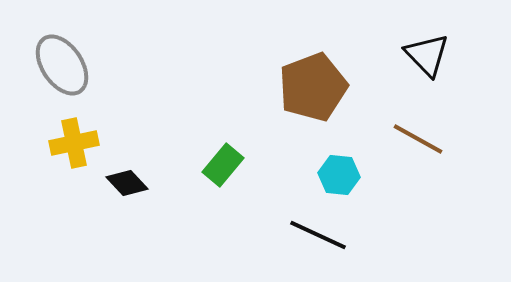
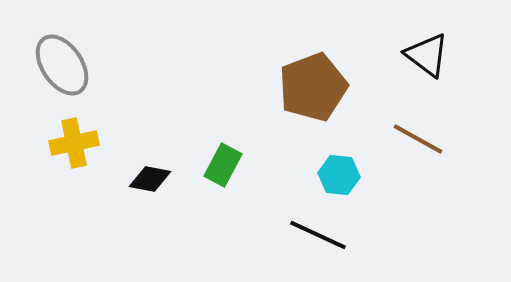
black triangle: rotated 9 degrees counterclockwise
green rectangle: rotated 12 degrees counterclockwise
black diamond: moved 23 px right, 4 px up; rotated 36 degrees counterclockwise
